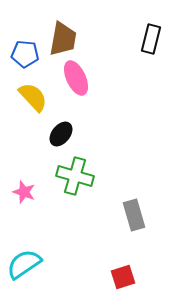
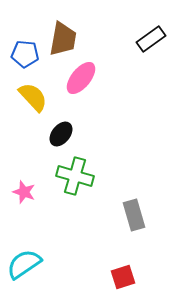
black rectangle: rotated 40 degrees clockwise
pink ellipse: moved 5 px right; rotated 64 degrees clockwise
